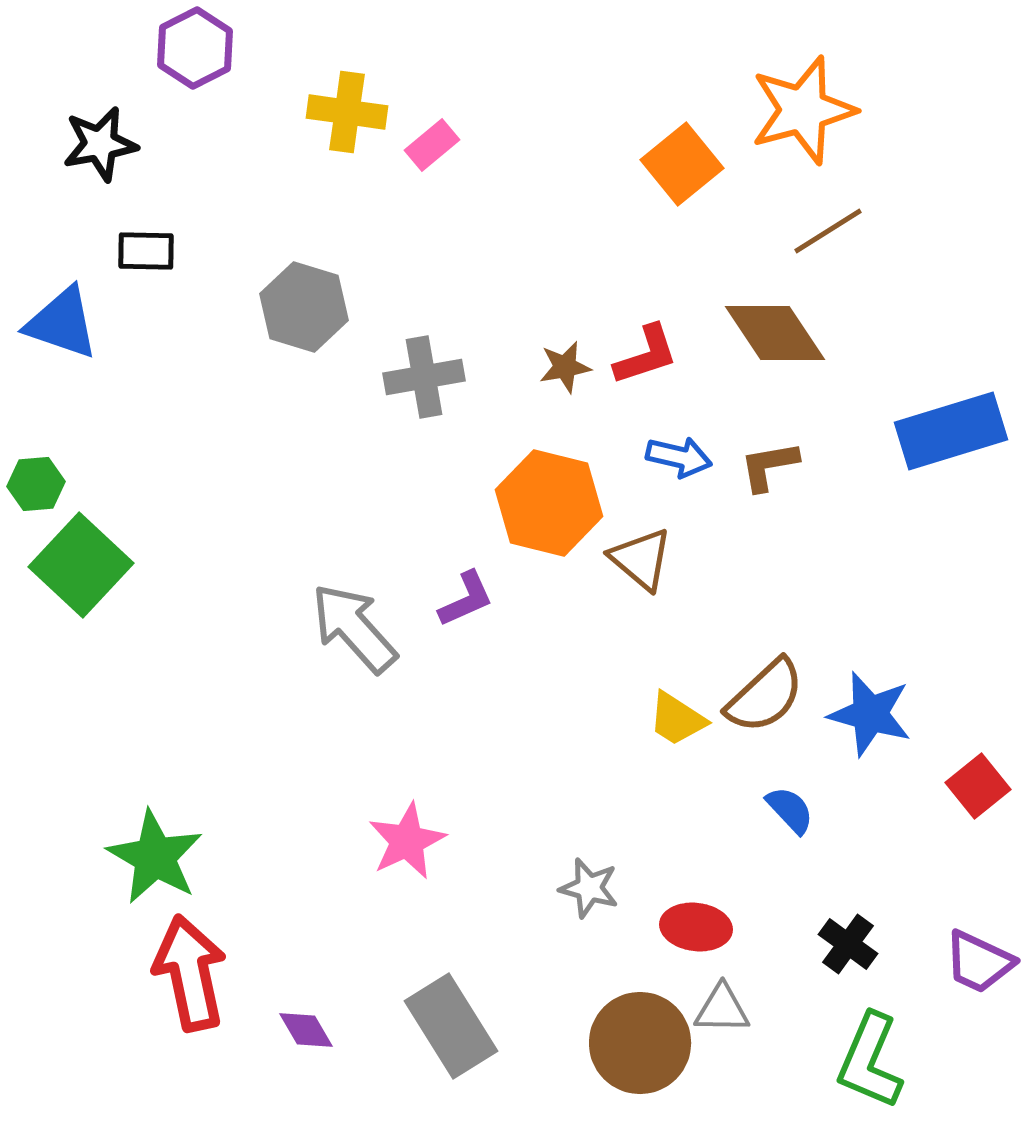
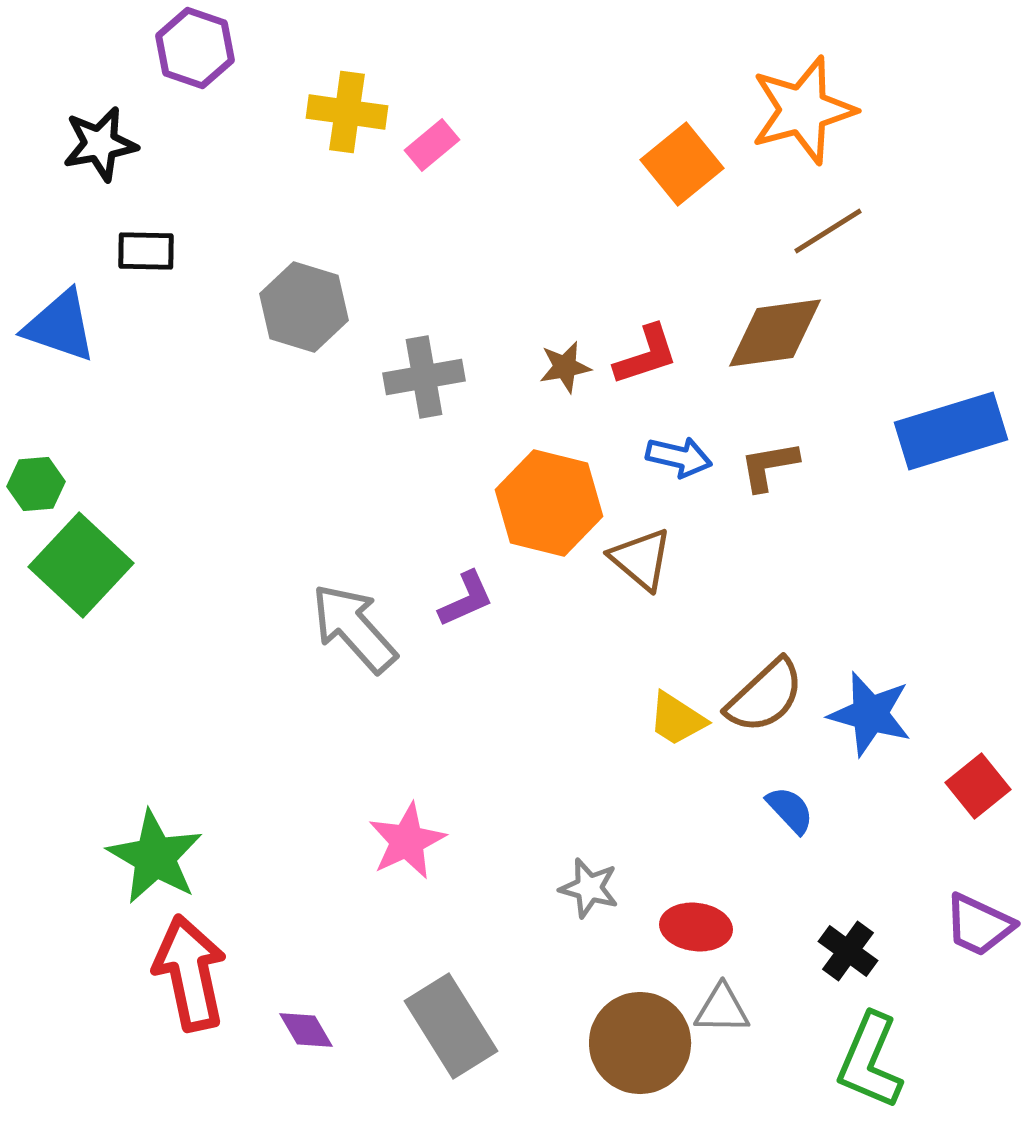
purple hexagon: rotated 14 degrees counterclockwise
blue triangle: moved 2 px left, 3 px down
brown diamond: rotated 64 degrees counterclockwise
black cross: moved 7 px down
purple trapezoid: moved 37 px up
